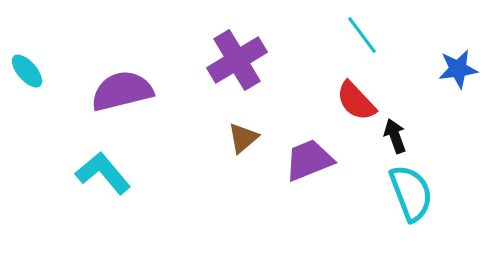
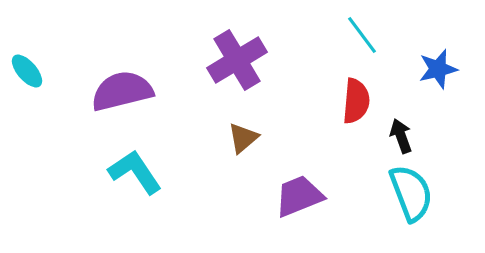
blue star: moved 20 px left; rotated 6 degrees counterclockwise
red semicircle: rotated 132 degrees counterclockwise
black arrow: moved 6 px right
purple trapezoid: moved 10 px left, 36 px down
cyan L-shape: moved 32 px right, 1 px up; rotated 6 degrees clockwise
